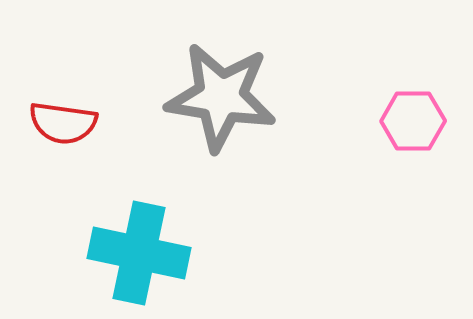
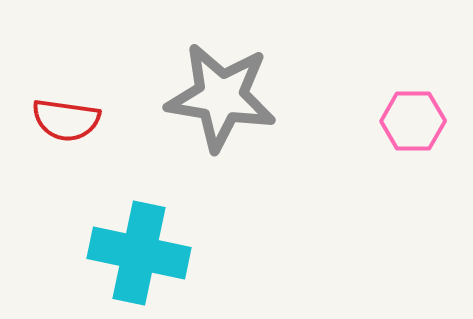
red semicircle: moved 3 px right, 3 px up
